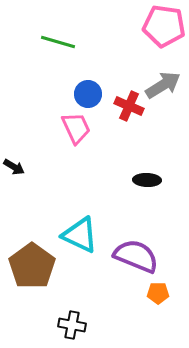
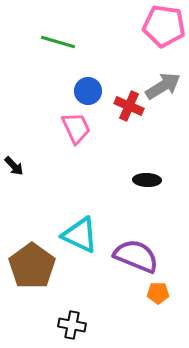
gray arrow: moved 1 px down
blue circle: moved 3 px up
black arrow: moved 1 px up; rotated 15 degrees clockwise
